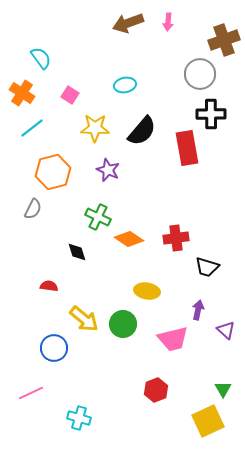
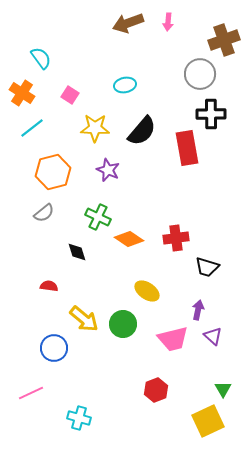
gray semicircle: moved 11 px right, 4 px down; rotated 25 degrees clockwise
yellow ellipse: rotated 25 degrees clockwise
purple triangle: moved 13 px left, 6 px down
